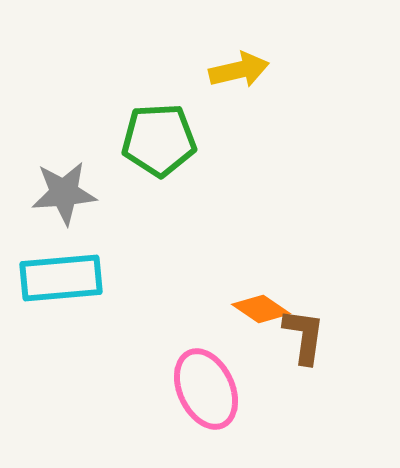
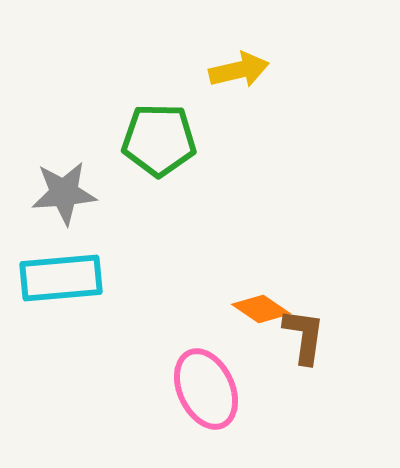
green pentagon: rotated 4 degrees clockwise
